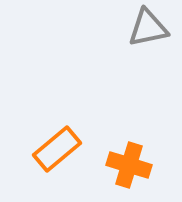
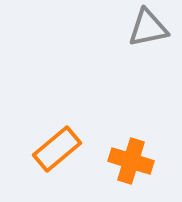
orange cross: moved 2 px right, 4 px up
